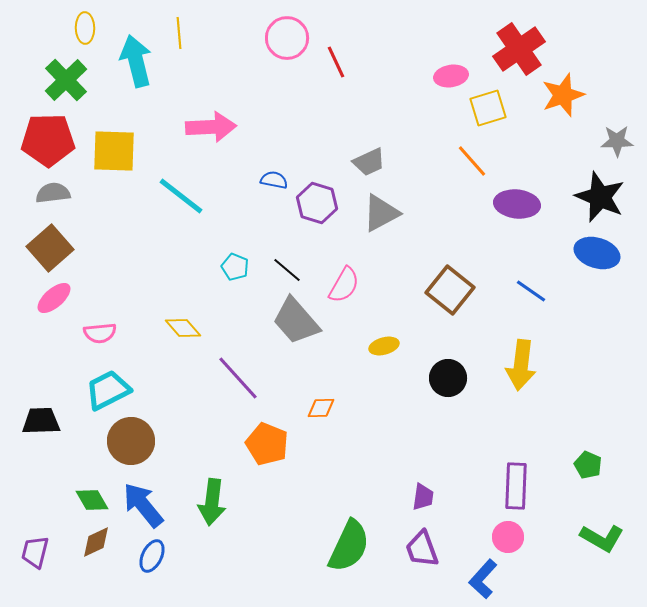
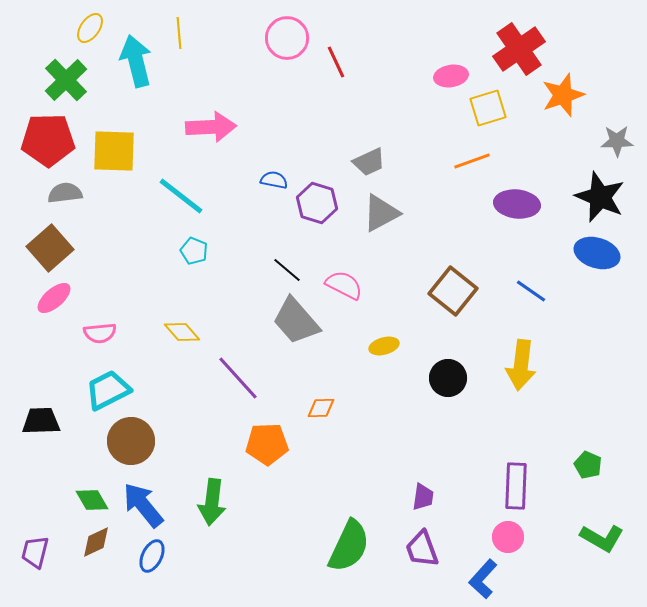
yellow ellipse at (85, 28): moved 5 px right; rotated 36 degrees clockwise
orange line at (472, 161): rotated 69 degrees counterclockwise
gray semicircle at (53, 193): moved 12 px right
cyan pentagon at (235, 267): moved 41 px left, 16 px up
pink semicircle at (344, 285): rotated 93 degrees counterclockwise
brown square at (450, 290): moved 3 px right, 1 px down
yellow diamond at (183, 328): moved 1 px left, 4 px down
orange pentagon at (267, 444): rotated 24 degrees counterclockwise
